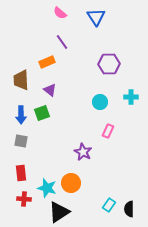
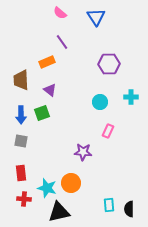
purple star: rotated 24 degrees counterclockwise
cyan rectangle: rotated 40 degrees counterclockwise
black triangle: rotated 20 degrees clockwise
